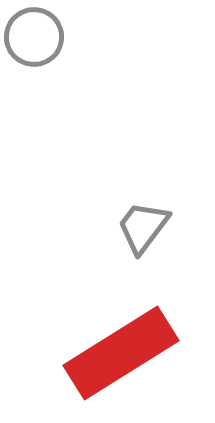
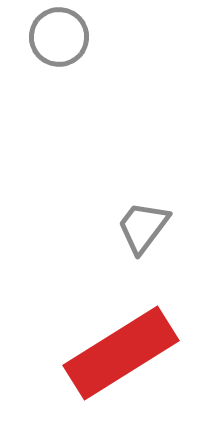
gray circle: moved 25 px right
